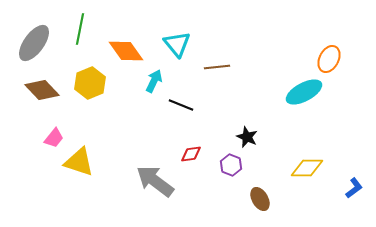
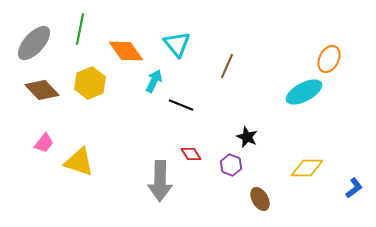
gray ellipse: rotated 6 degrees clockwise
brown line: moved 10 px right, 1 px up; rotated 60 degrees counterclockwise
pink trapezoid: moved 10 px left, 5 px down
red diamond: rotated 65 degrees clockwise
gray arrow: moved 5 px right; rotated 126 degrees counterclockwise
